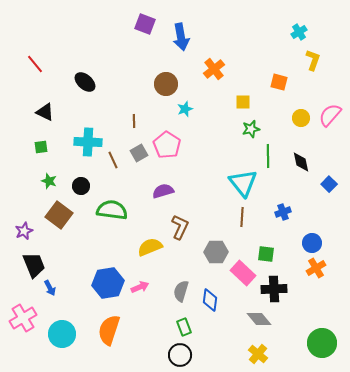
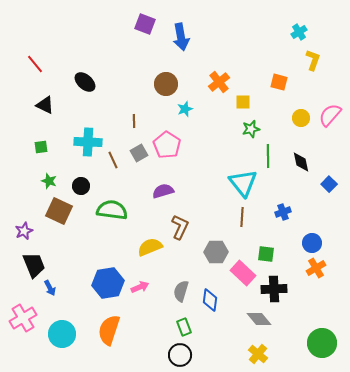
orange cross at (214, 69): moved 5 px right, 13 px down
black triangle at (45, 112): moved 7 px up
brown square at (59, 215): moved 4 px up; rotated 12 degrees counterclockwise
